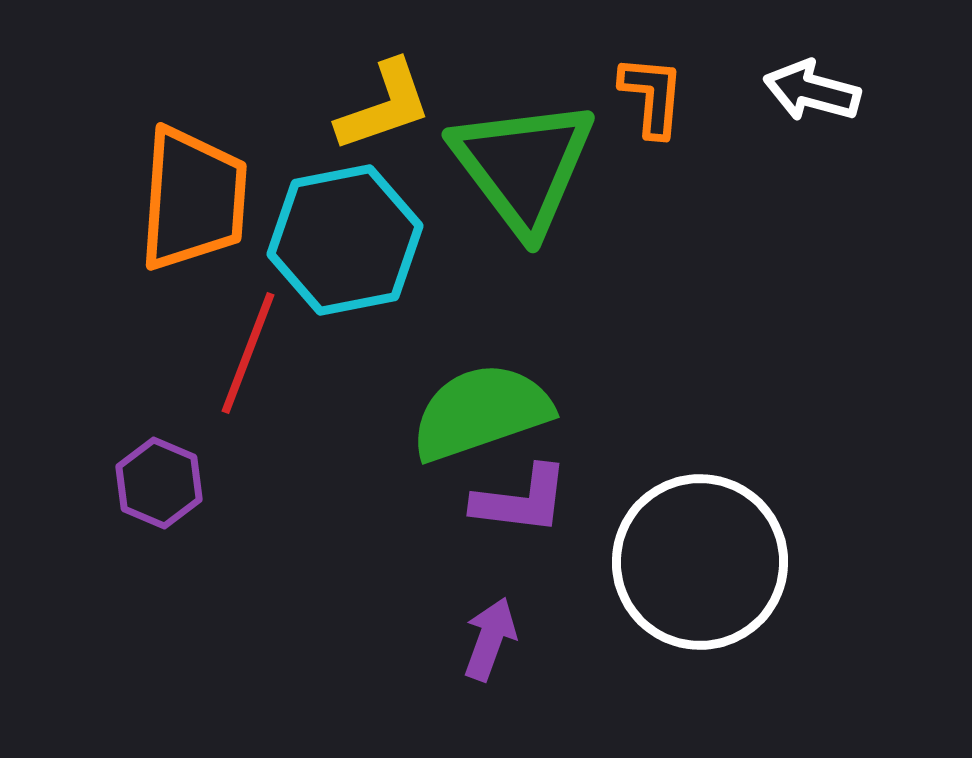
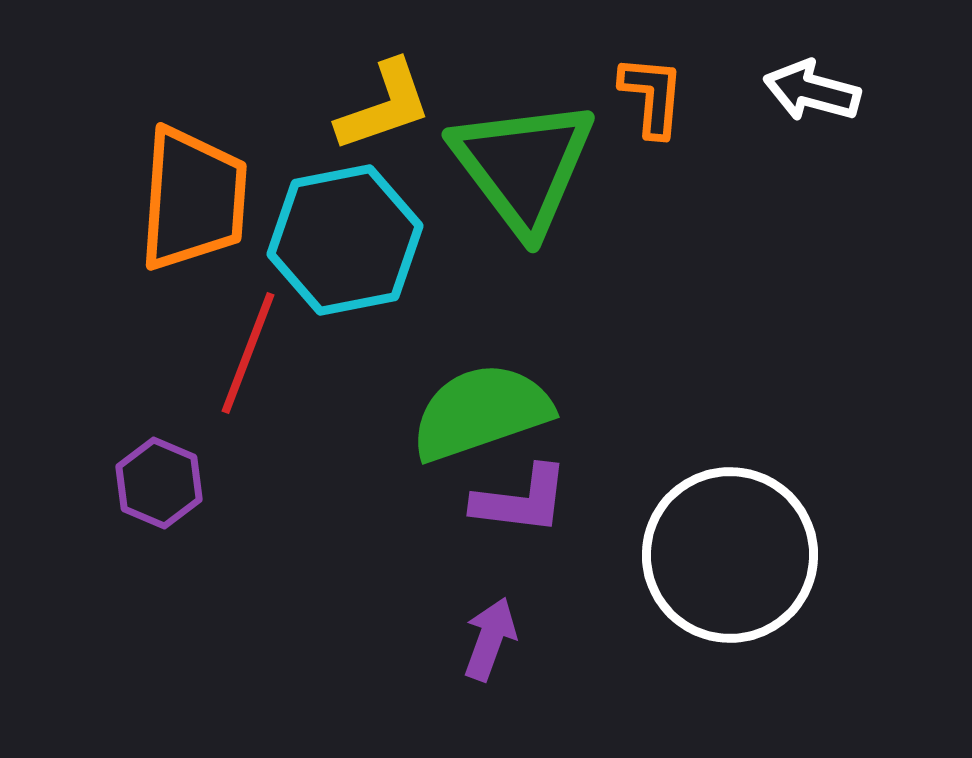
white circle: moved 30 px right, 7 px up
